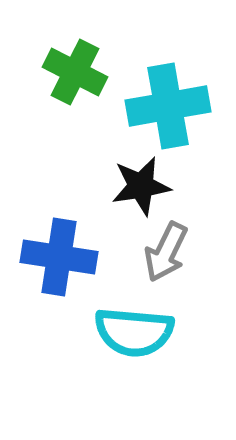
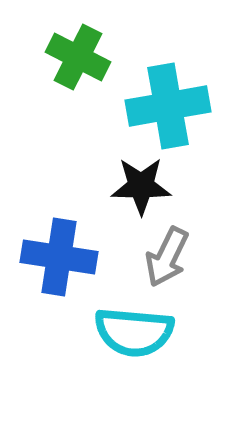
green cross: moved 3 px right, 15 px up
black star: rotated 10 degrees clockwise
gray arrow: moved 1 px right, 5 px down
